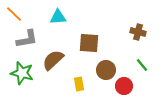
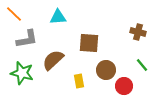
yellow rectangle: moved 3 px up
